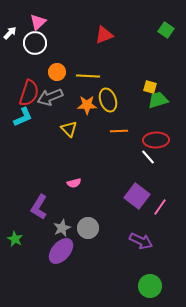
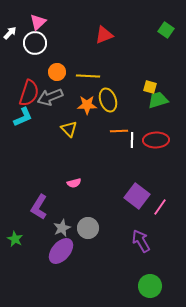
white line: moved 16 px left, 17 px up; rotated 42 degrees clockwise
purple arrow: rotated 145 degrees counterclockwise
